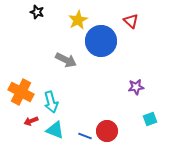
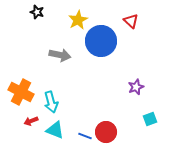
gray arrow: moved 6 px left, 5 px up; rotated 15 degrees counterclockwise
purple star: rotated 14 degrees counterclockwise
red circle: moved 1 px left, 1 px down
